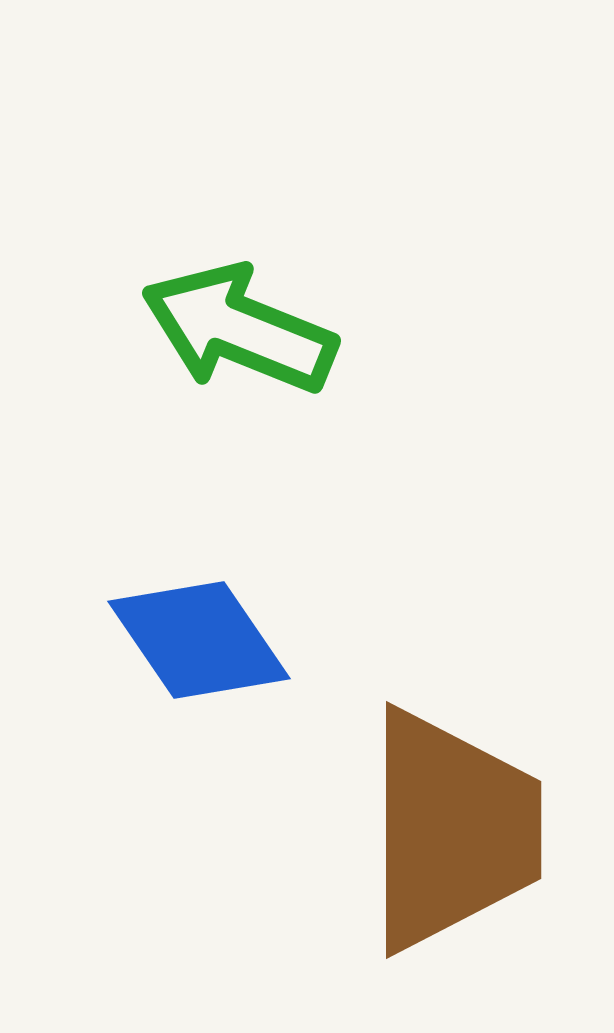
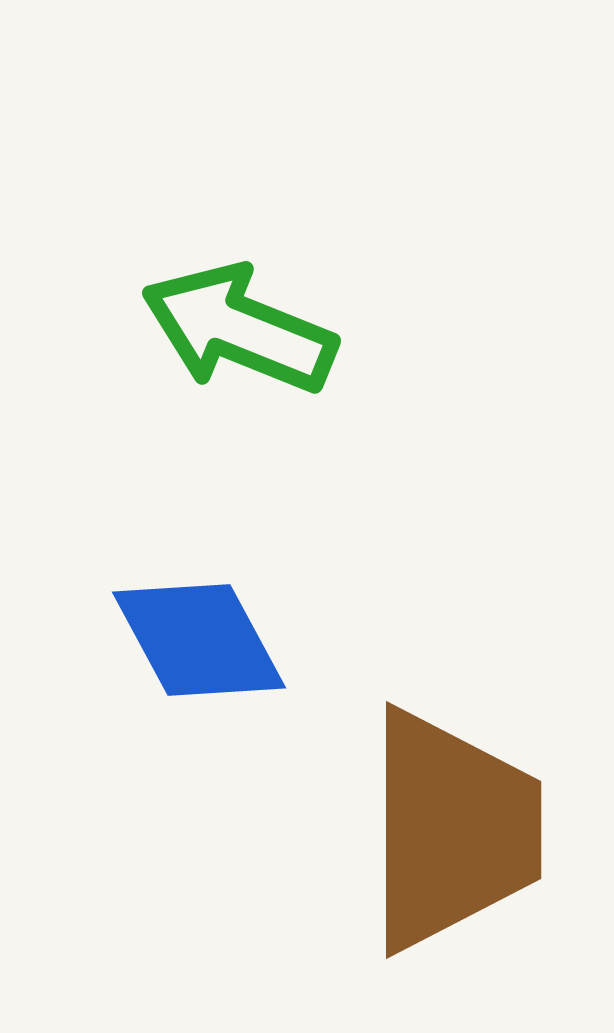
blue diamond: rotated 6 degrees clockwise
